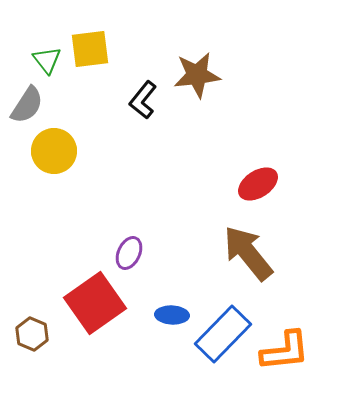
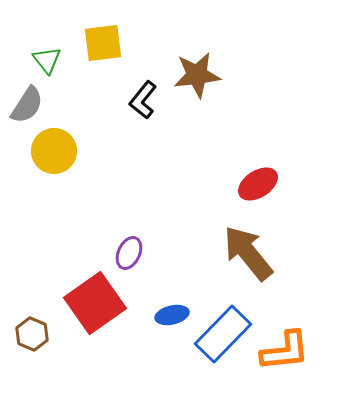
yellow square: moved 13 px right, 6 px up
blue ellipse: rotated 16 degrees counterclockwise
